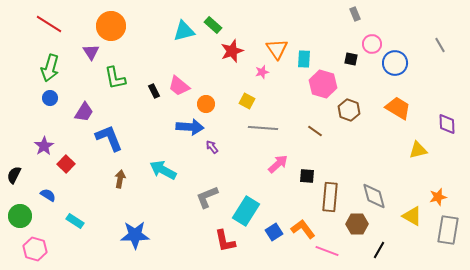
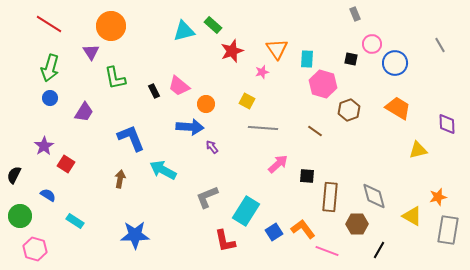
cyan rectangle at (304, 59): moved 3 px right
brown hexagon at (349, 110): rotated 20 degrees clockwise
blue L-shape at (109, 138): moved 22 px right
red square at (66, 164): rotated 12 degrees counterclockwise
